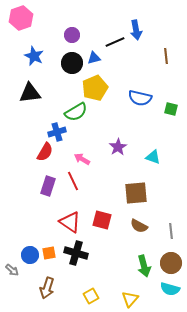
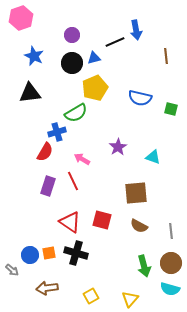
green semicircle: moved 1 px down
brown arrow: rotated 65 degrees clockwise
